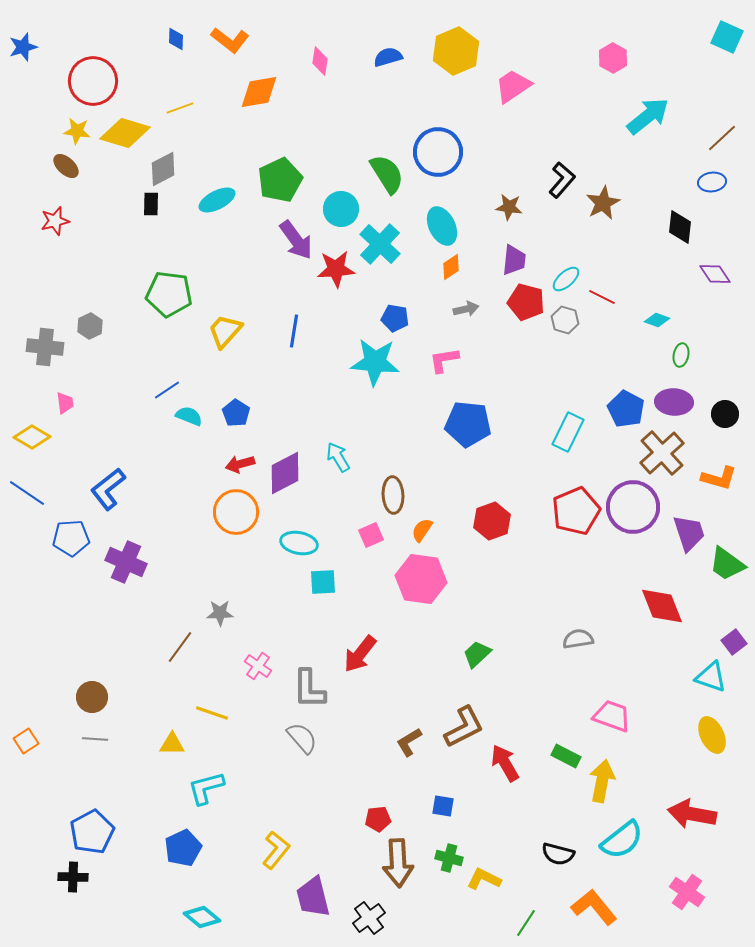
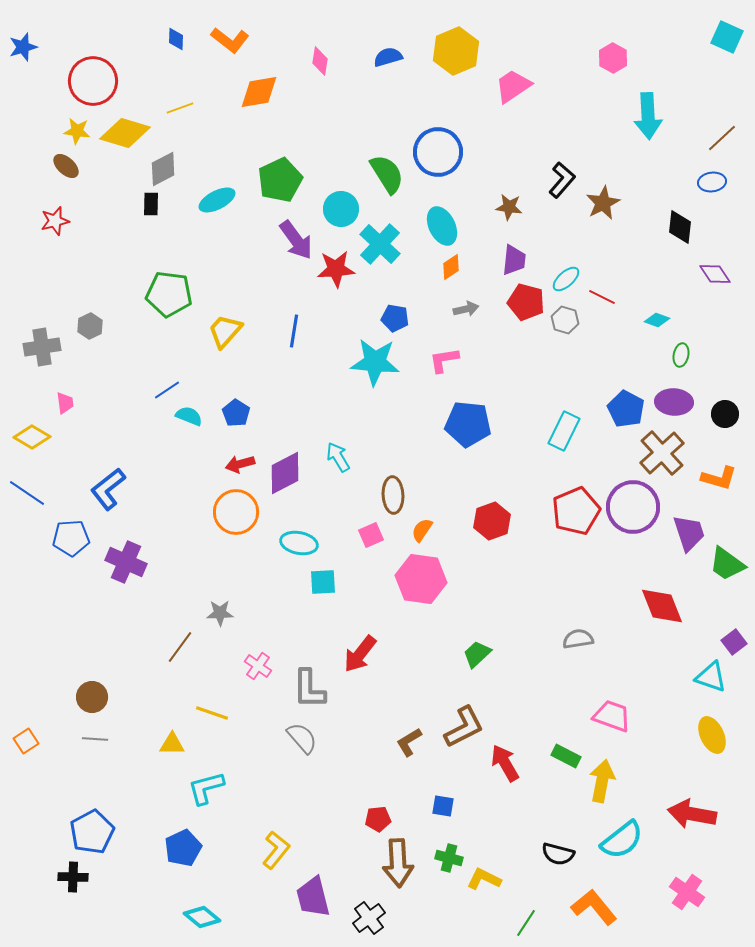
cyan arrow at (648, 116): rotated 126 degrees clockwise
gray cross at (45, 347): moved 3 px left; rotated 15 degrees counterclockwise
cyan rectangle at (568, 432): moved 4 px left, 1 px up
